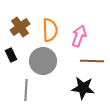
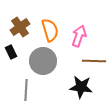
orange semicircle: rotated 15 degrees counterclockwise
black rectangle: moved 3 px up
brown line: moved 2 px right
black star: moved 2 px left, 1 px up
